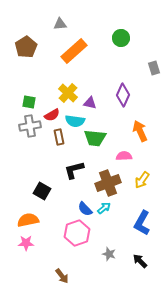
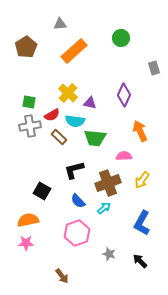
purple diamond: moved 1 px right
brown rectangle: rotated 35 degrees counterclockwise
blue semicircle: moved 7 px left, 8 px up
